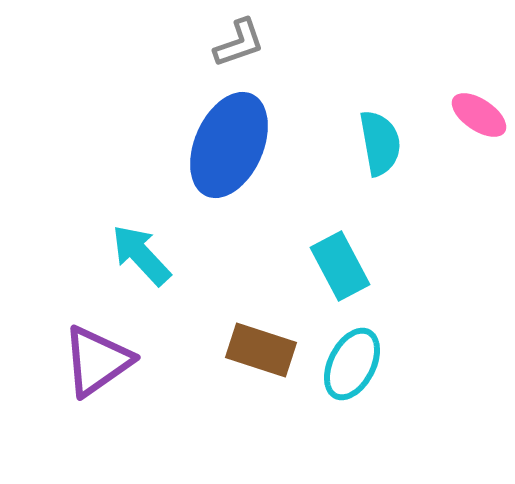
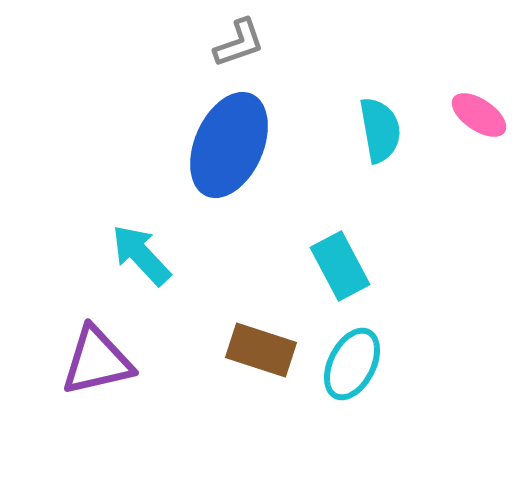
cyan semicircle: moved 13 px up
purple triangle: rotated 22 degrees clockwise
